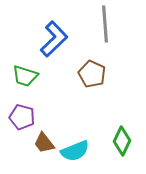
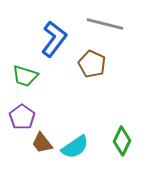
gray line: rotated 72 degrees counterclockwise
blue L-shape: rotated 9 degrees counterclockwise
brown pentagon: moved 10 px up
purple pentagon: rotated 20 degrees clockwise
brown trapezoid: moved 2 px left
cyan semicircle: moved 4 px up; rotated 12 degrees counterclockwise
